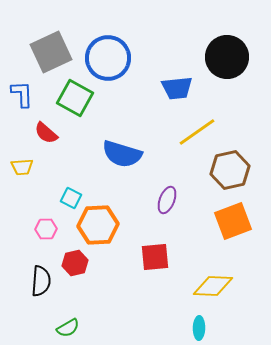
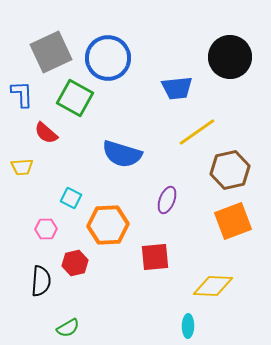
black circle: moved 3 px right
orange hexagon: moved 10 px right
cyan ellipse: moved 11 px left, 2 px up
